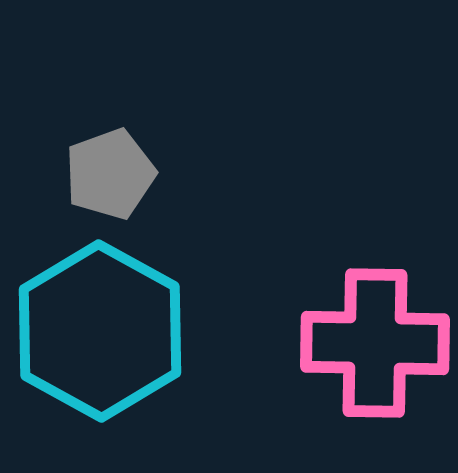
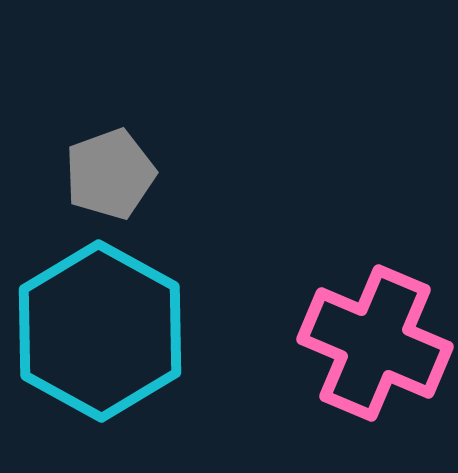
pink cross: rotated 22 degrees clockwise
